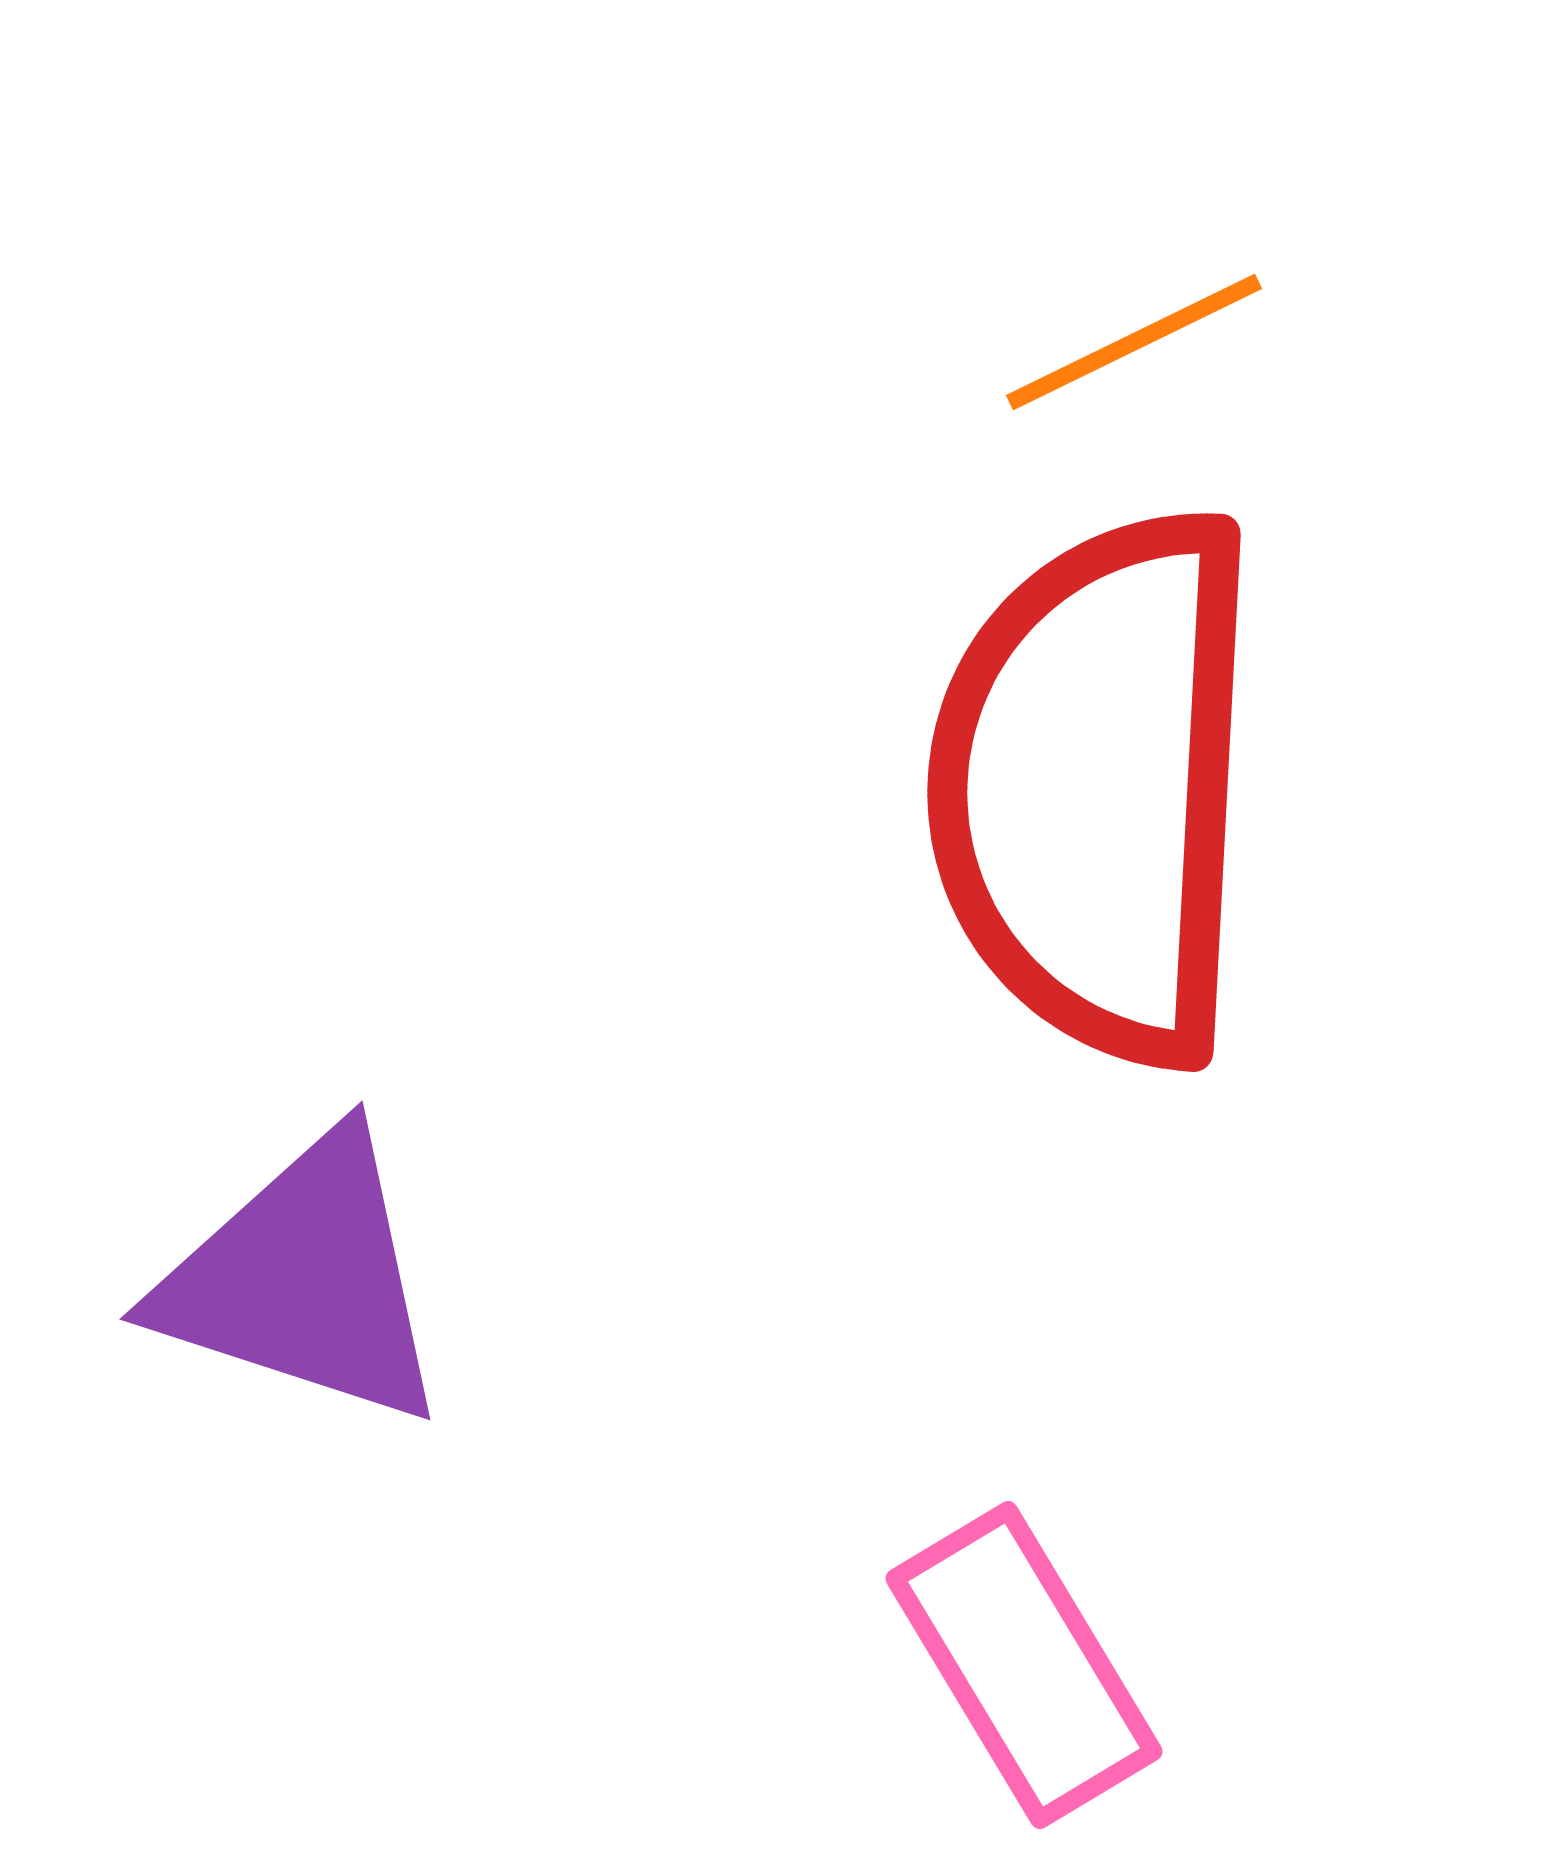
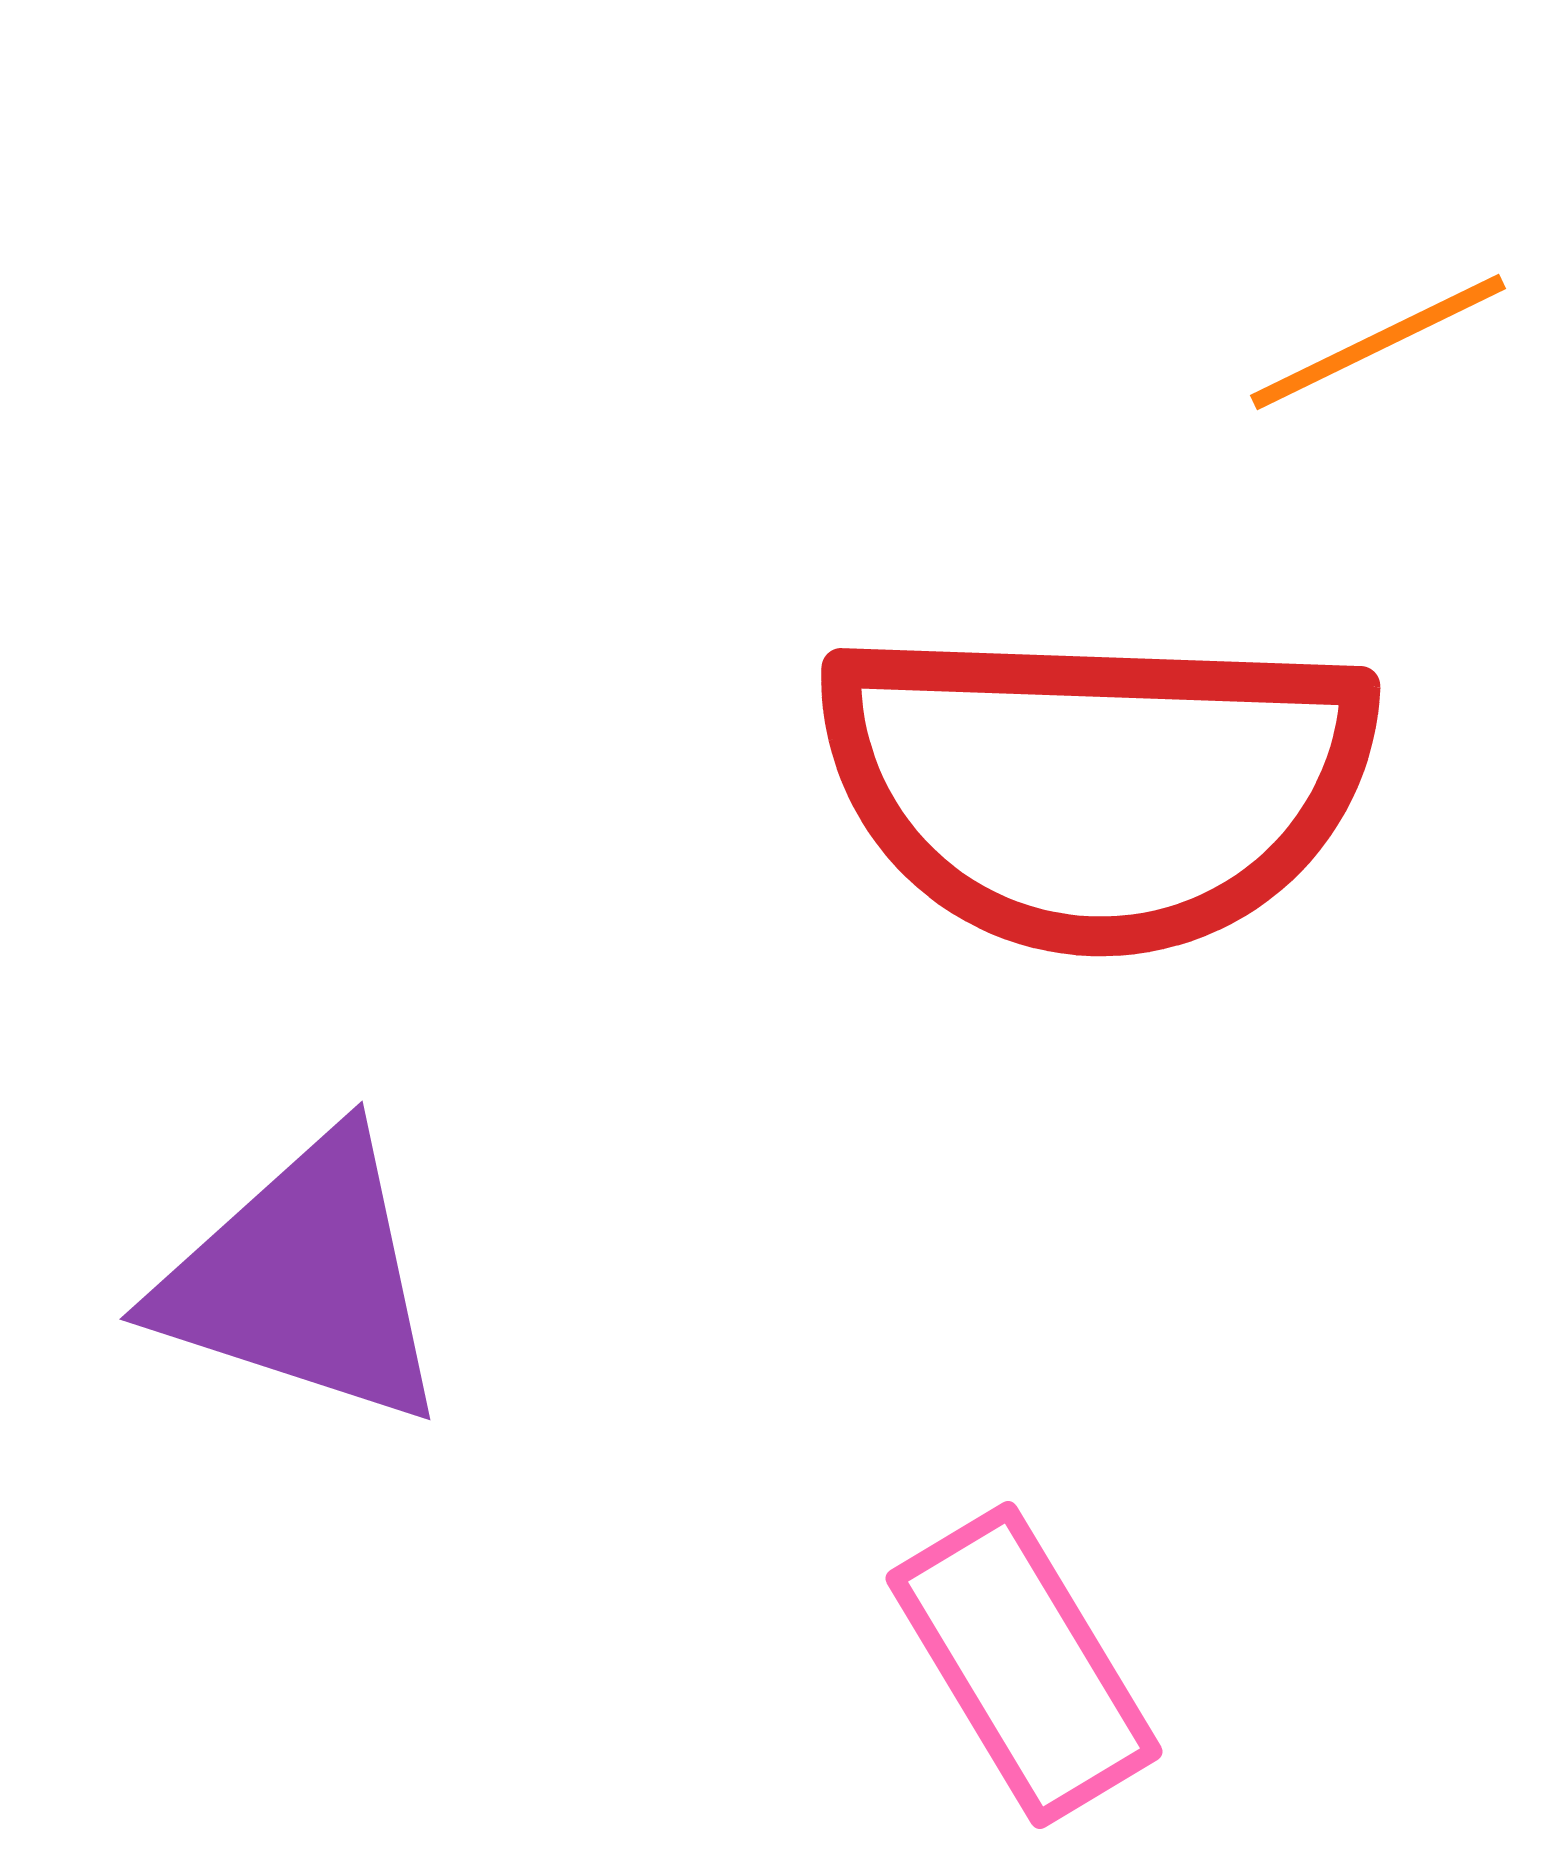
orange line: moved 244 px right
red semicircle: rotated 91 degrees counterclockwise
